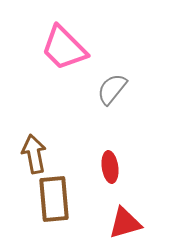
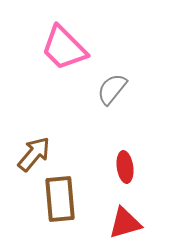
brown arrow: rotated 51 degrees clockwise
red ellipse: moved 15 px right
brown rectangle: moved 6 px right
